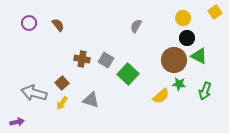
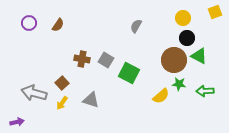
yellow square: rotated 16 degrees clockwise
brown semicircle: rotated 72 degrees clockwise
green square: moved 1 px right, 1 px up; rotated 15 degrees counterclockwise
green arrow: rotated 66 degrees clockwise
